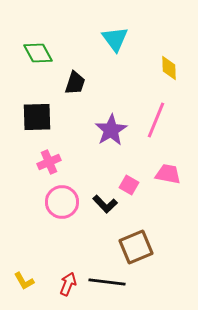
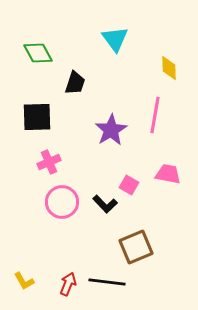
pink line: moved 1 px left, 5 px up; rotated 12 degrees counterclockwise
